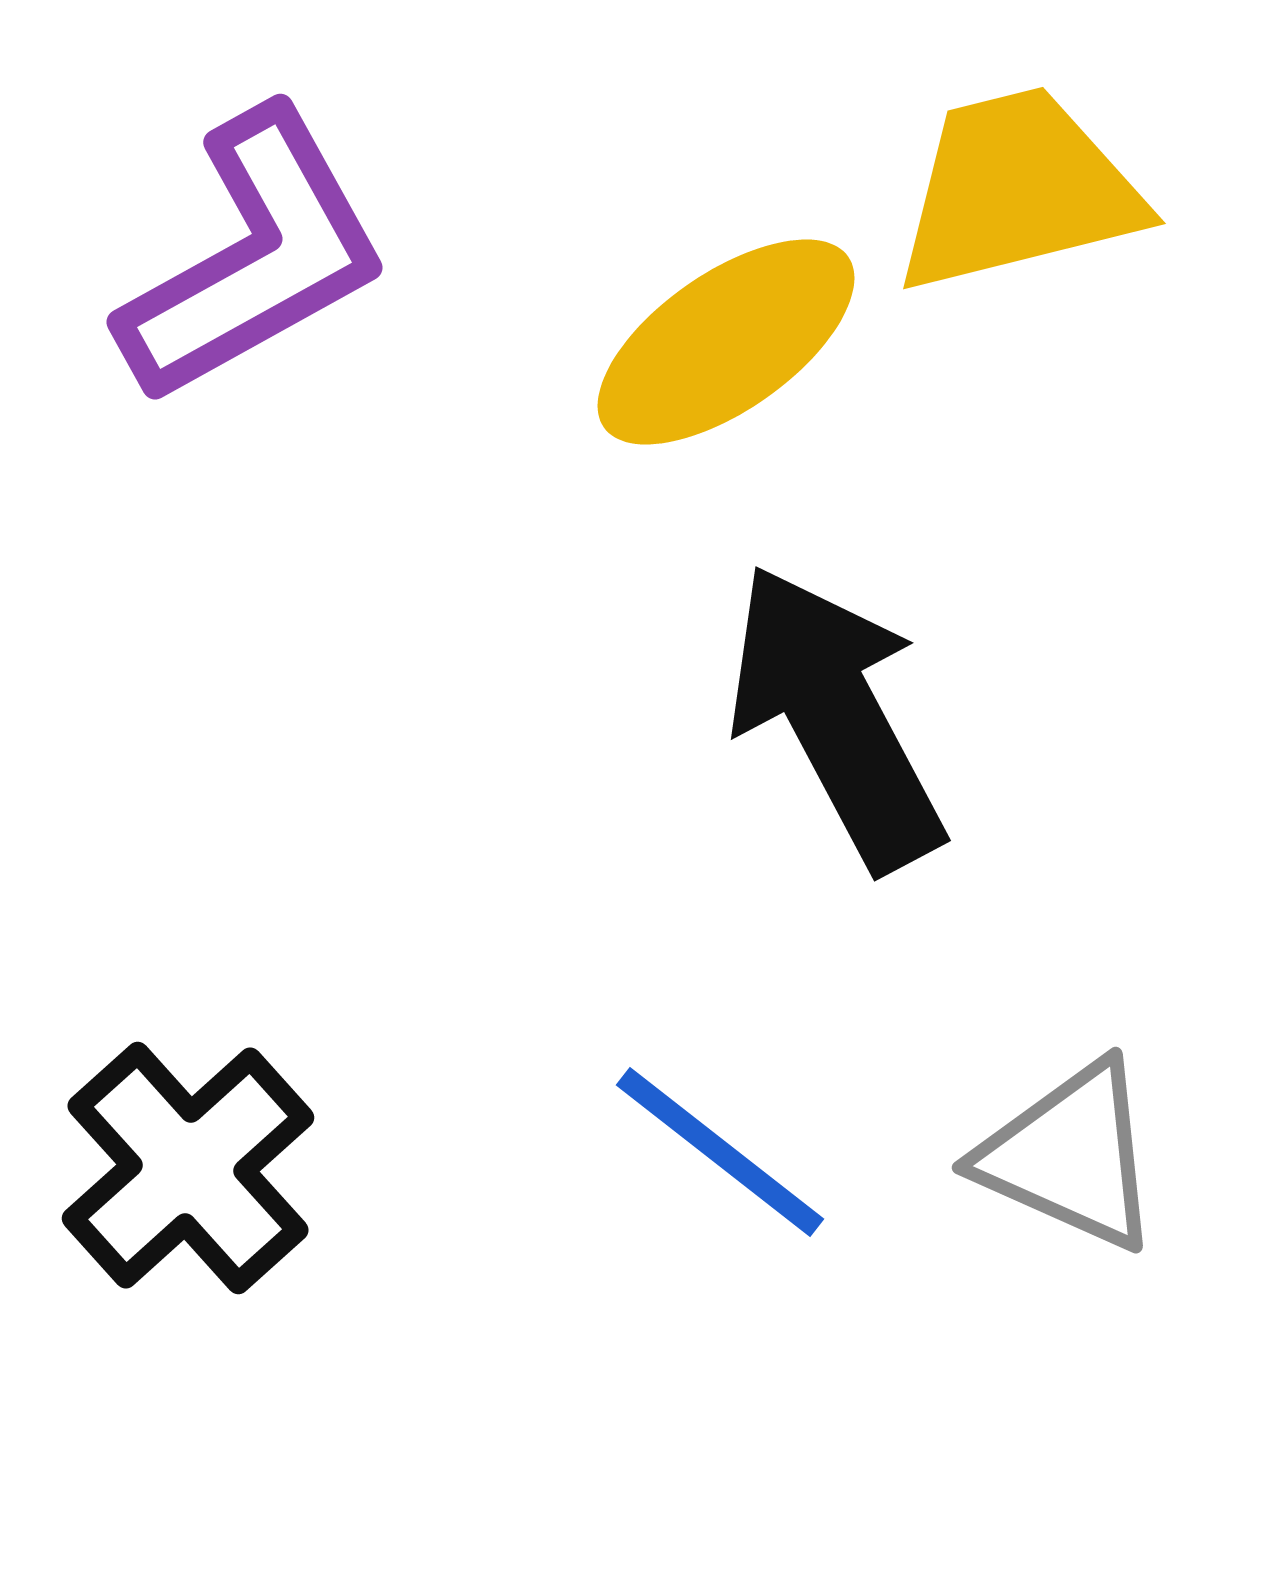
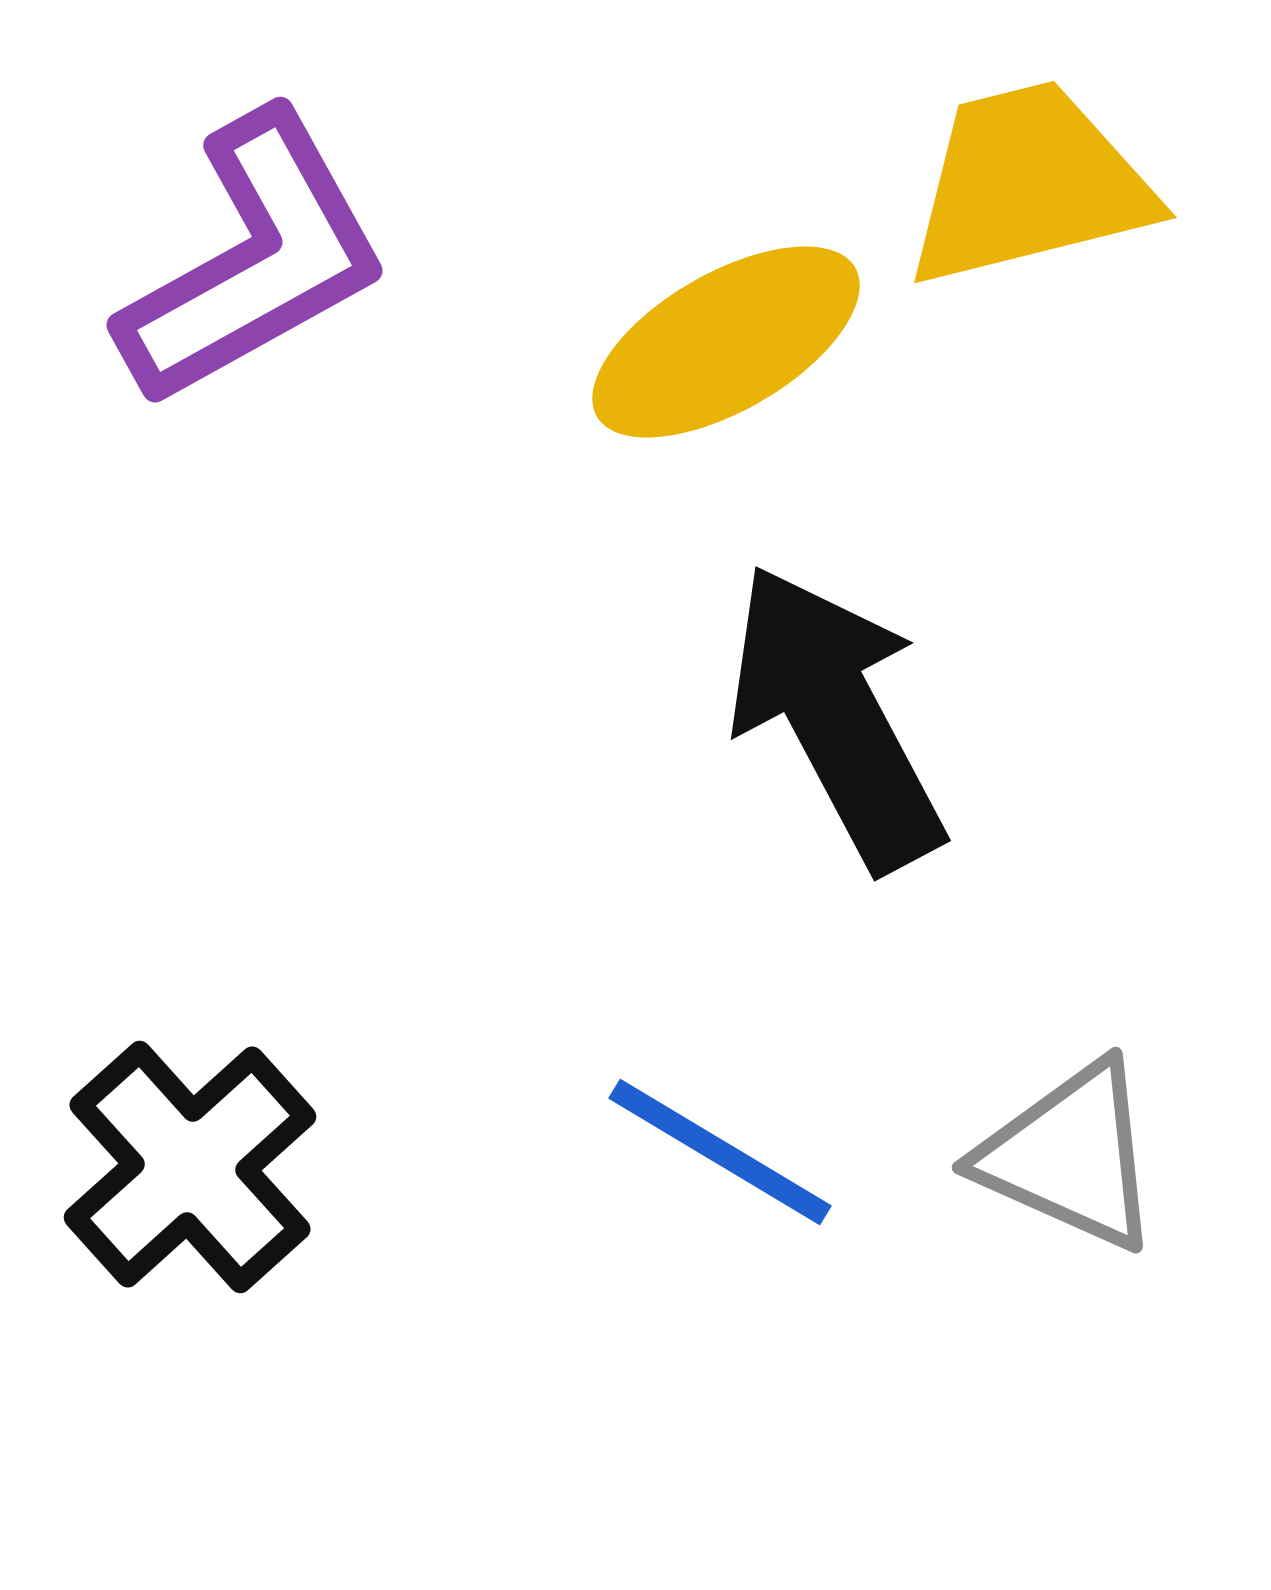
yellow trapezoid: moved 11 px right, 6 px up
purple L-shape: moved 3 px down
yellow ellipse: rotated 5 degrees clockwise
blue line: rotated 7 degrees counterclockwise
black cross: moved 2 px right, 1 px up
